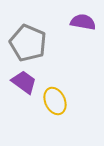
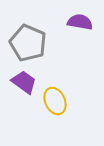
purple semicircle: moved 3 px left
